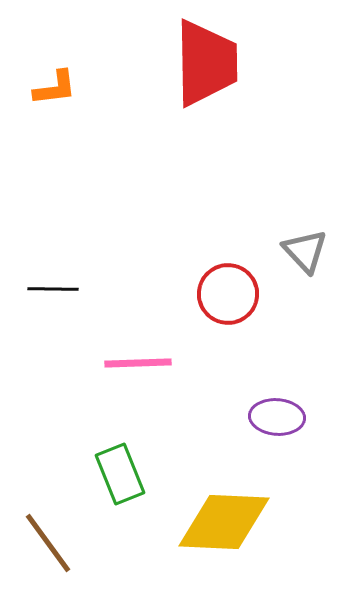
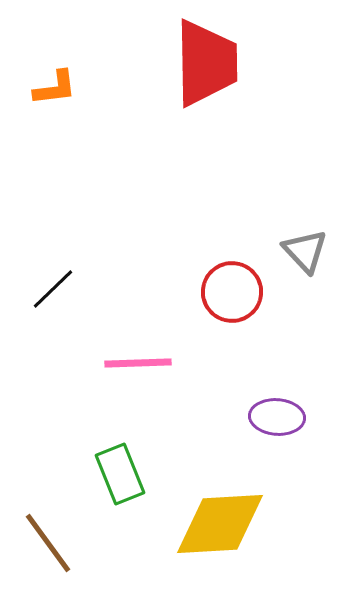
black line: rotated 45 degrees counterclockwise
red circle: moved 4 px right, 2 px up
yellow diamond: moved 4 px left, 2 px down; rotated 6 degrees counterclockwise
